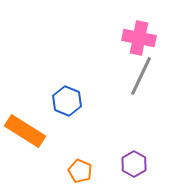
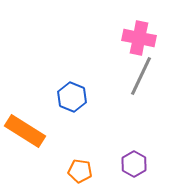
blue hexagon: moved 5 px right, 4 px up
orange pentagon: rotated 15 degrees counterclockwise
